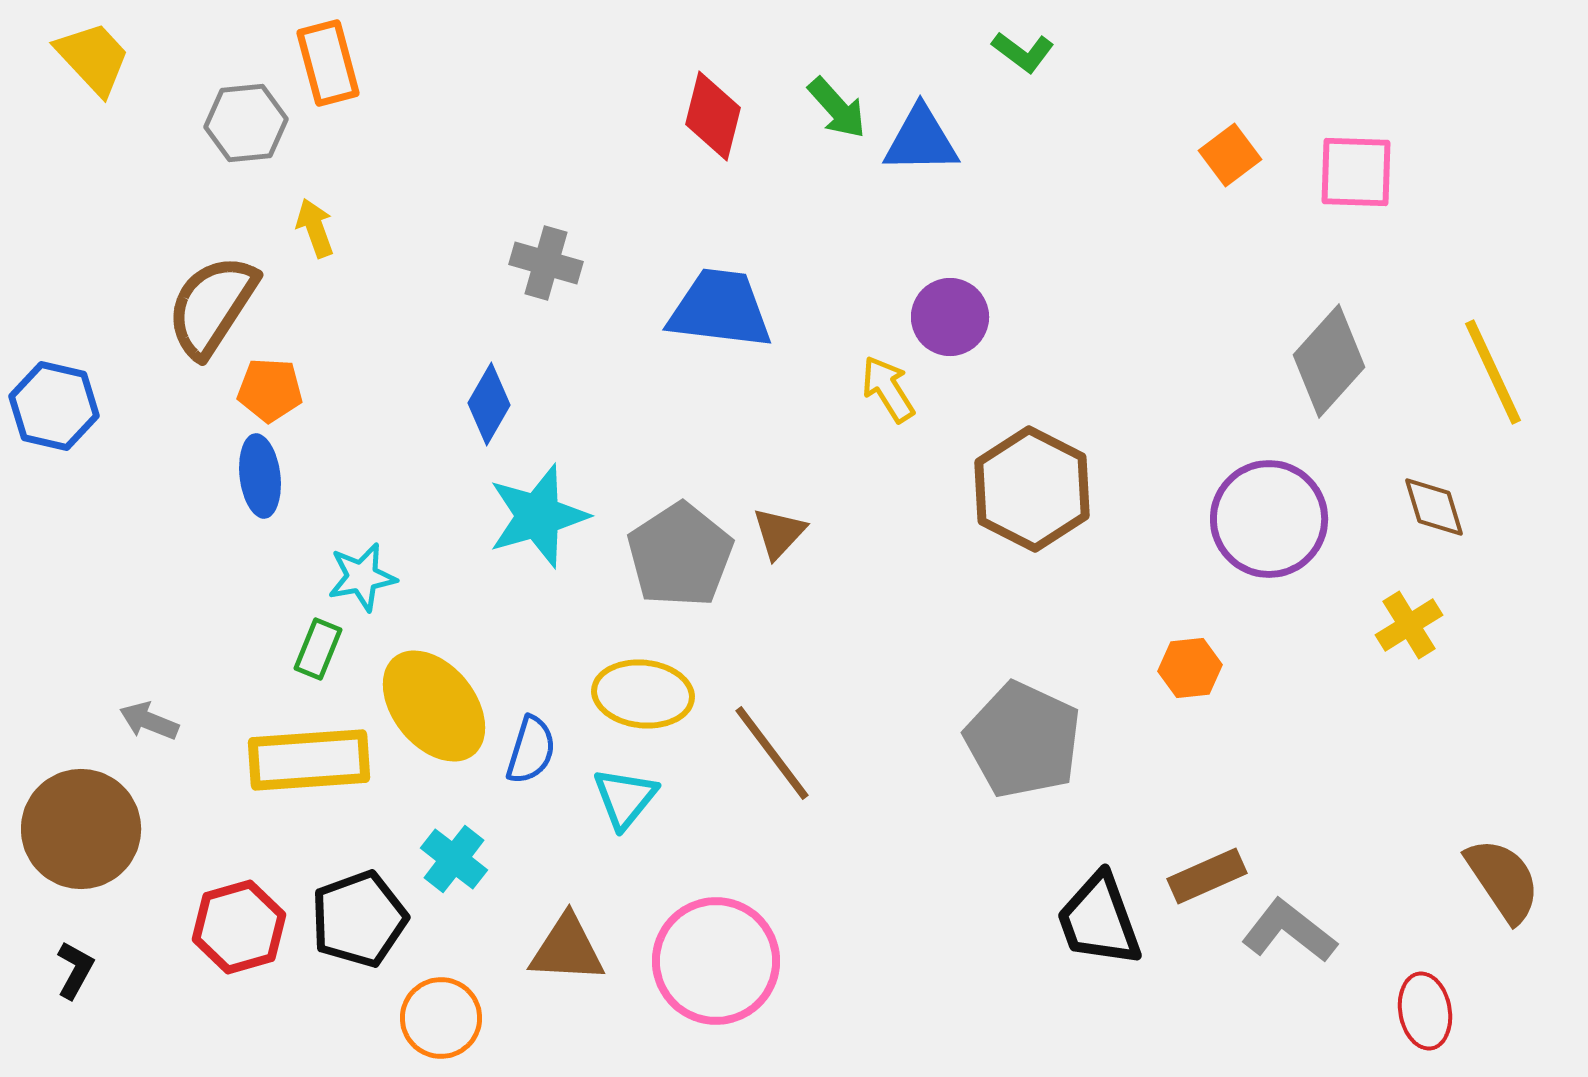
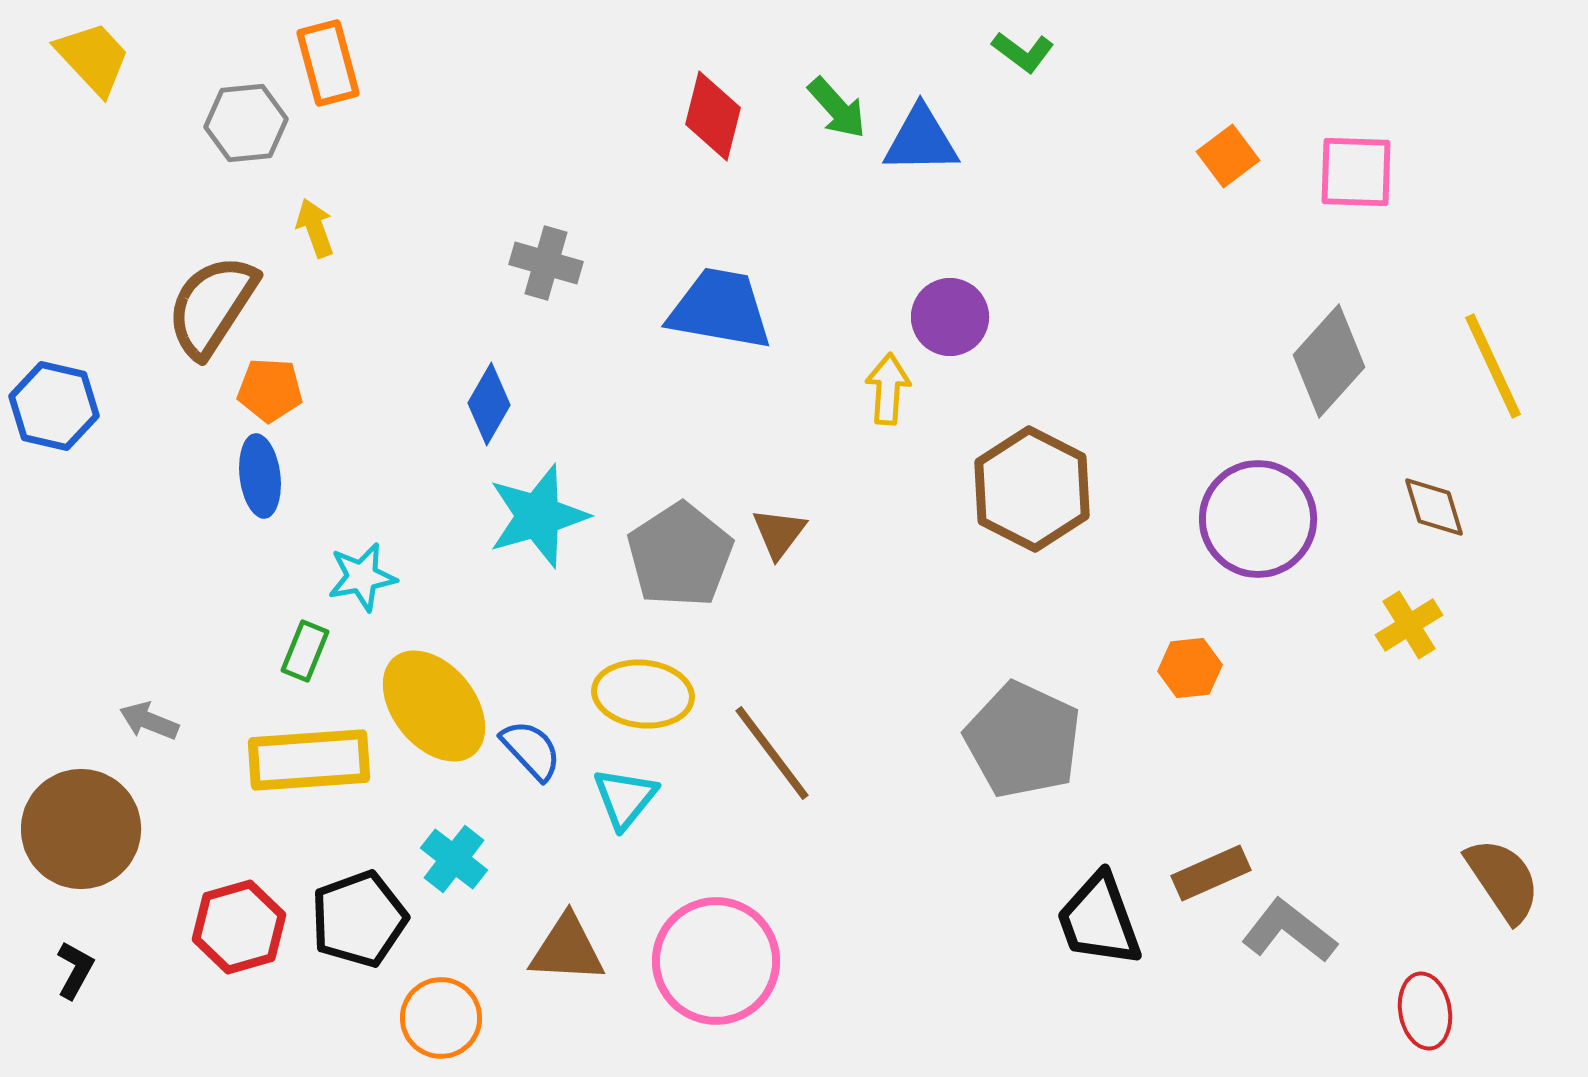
orange square at (1230, 155): moved 2 px left, 1 px down
blue trapezoid at (720, 309): rotated 3 degrees clockwise
yellow line at (1493, 372): moved 6 px up
yellow arrow at (888, 389): rotated 36 degrees clockwise
purple circle at (1269, 519): moved 11 px left
brown triangle at (779, 533): rotated 6 degrees counterclockwise
green rectangle at (318, 649): moved 13 px left, 2 px down
blue semicircle at (531, 750): rotated 60 degrees counterclockwise
brown rectangle at (1207, 876): moved 4 px right, 3 px up
